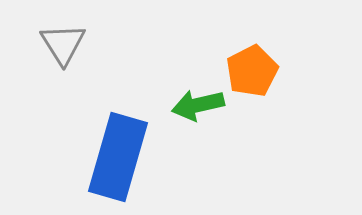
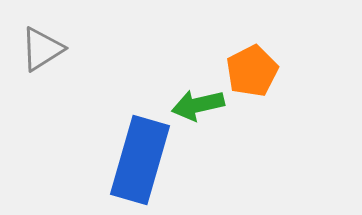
gray triangle: moved 21 px left, 5 px down; rotated 30 degrees clockwise
blue rectangle: moved 22 px right, 3 px down
